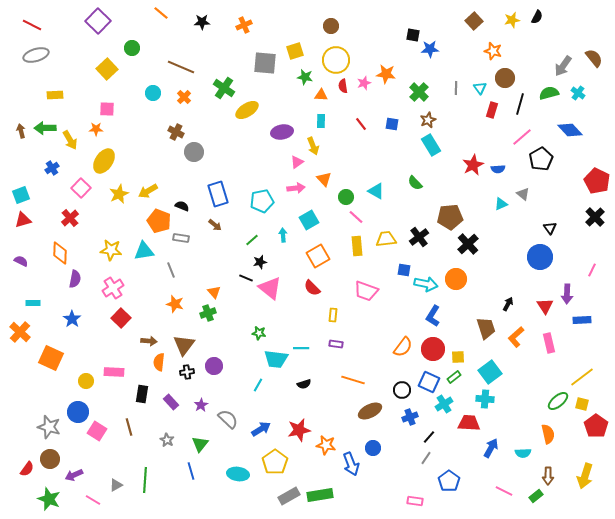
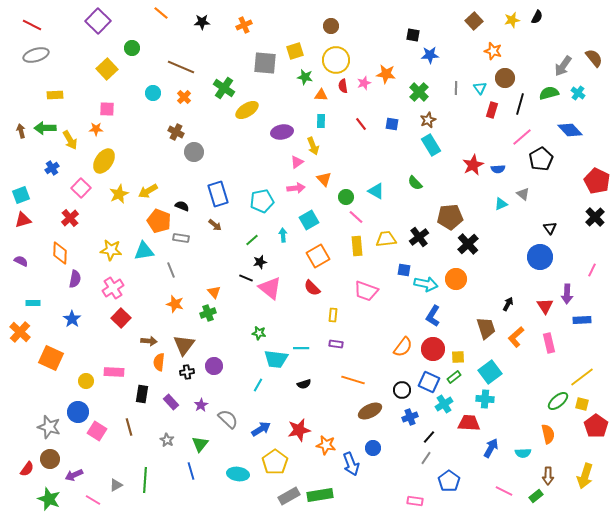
blue star at (430, 49): moved 6 px down
